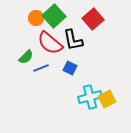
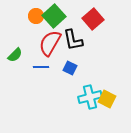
orange circle: moved 2 px up
red semicircle: rotated 80 degrees clockwise
green semicircle: moved 11 px left, 2 px up
blue line: moved 1 px up; rotated 21 degrees clockwise
yellow square: rotated 36 degrees counterclockwise
